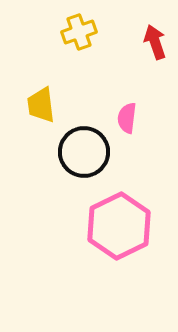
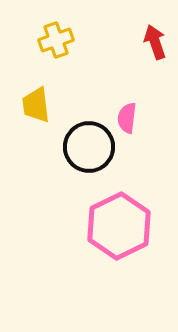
yellow cross: moved 23 px left, 8 px down
yellow trapezoid: moved 5 px left
black circle: moved 5 px right, 5 px up
